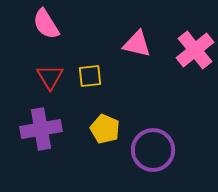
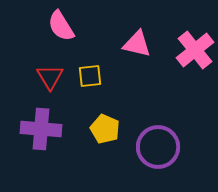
pink semicircle: moved 15 px right, 2 px down
purple cross: rotated 15 degrees clockwise
purple circle: moved 5 px right, 3 px up
